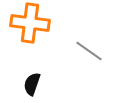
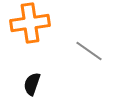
orange cross: rotated 15 degrees counterclockwise
